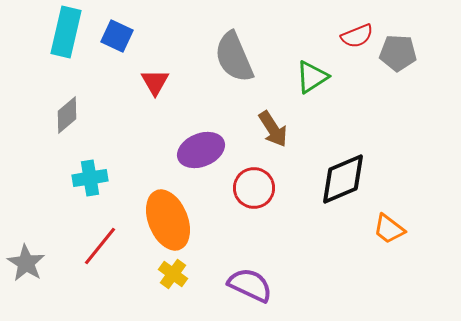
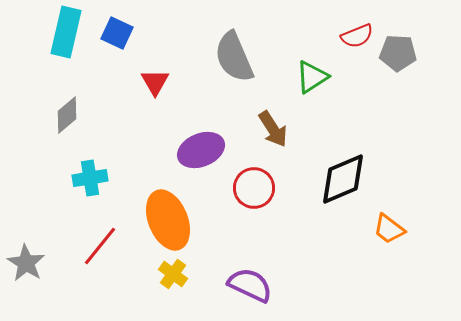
blue square: moved 3 px up
